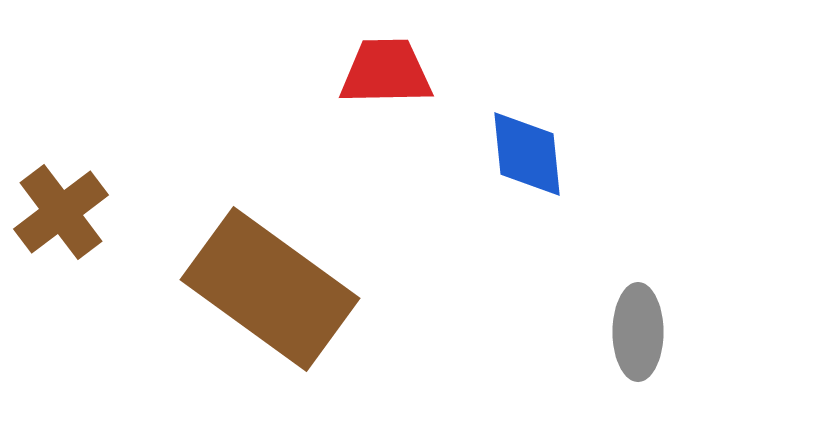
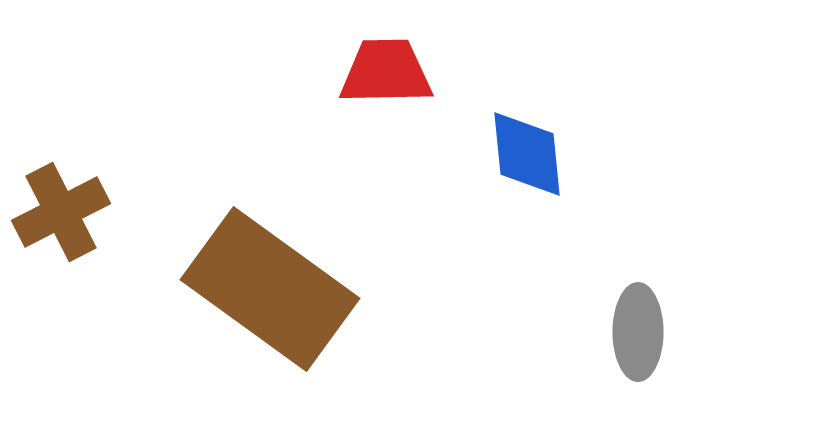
brown cross: rotated 10 degrees clockwise
